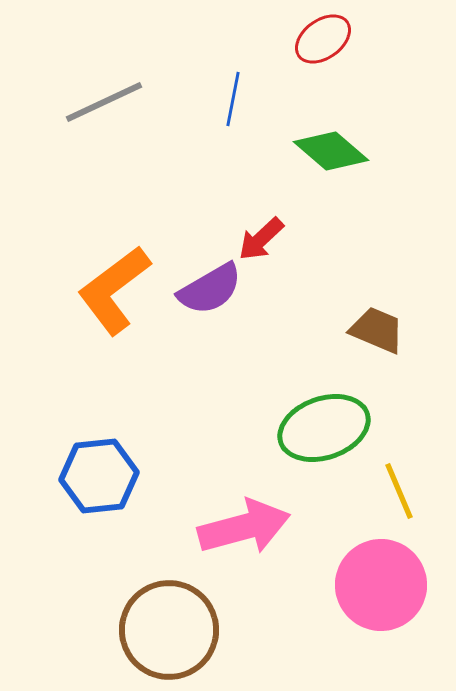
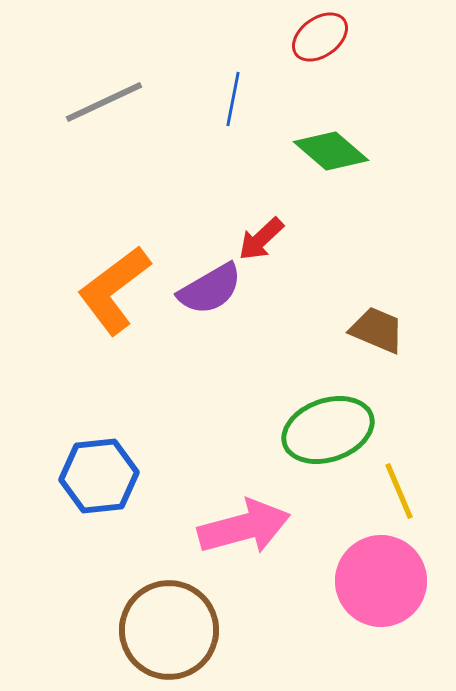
red ellipse: moved 3 px left, 2 px up
green ellipse: moved 4 px right, 2 px down
pink circle: moved 4 px up
